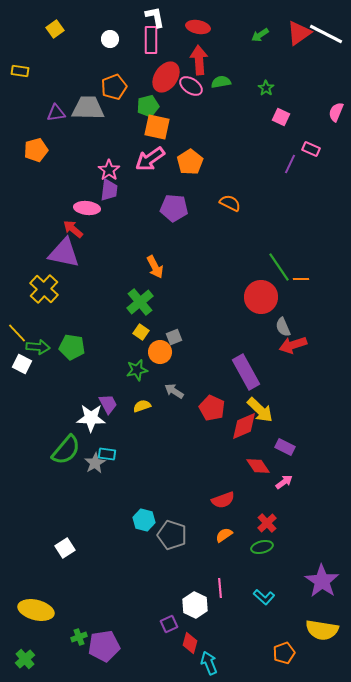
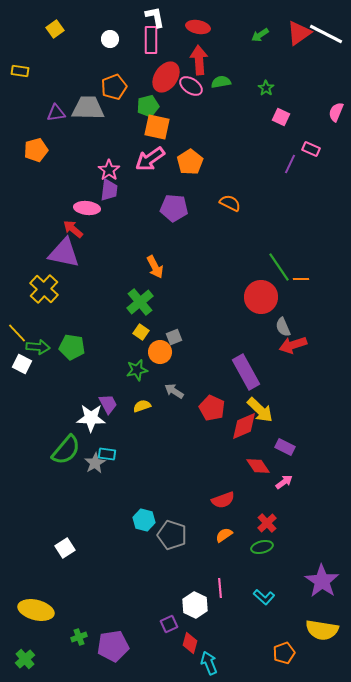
purple pentagon at (104, 646): moved 9 px right
